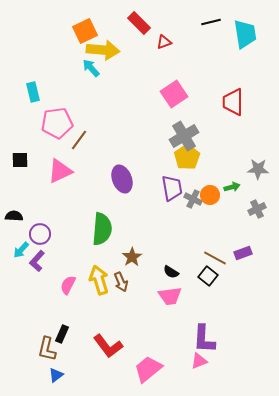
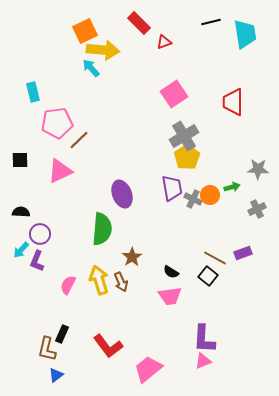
brown line at (79, 140): rotated 10 degrees clockwise
purple ellipse at (122, 179): moved 15 px down
black semicircle at (14, 216): moved 7 px right, 4 px up
purple L-shape at (37, 261): rotated 20 degrees counterclockwise
pink triangle at (199, 361): moved 4 px right
